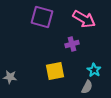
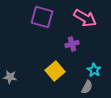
pink arrow: moved 1 px right, 1 px up
yellow square: rotated 30 degrees counterclockwise
